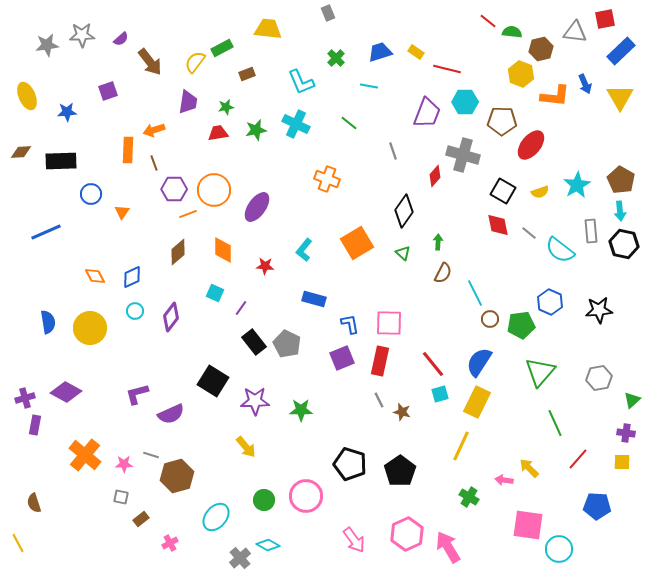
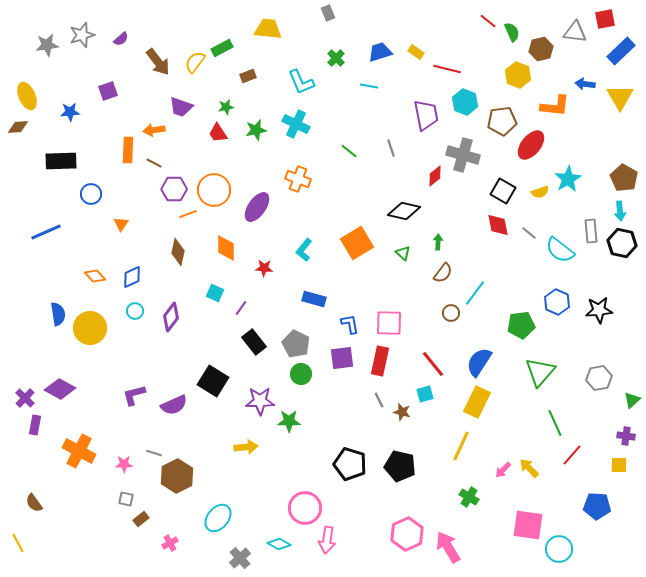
green semicircle at (512, 32): rotated 60 degrees clockwise
gray star at (82, 35): rotated 15 degrees counterclockwise
brown arrow at (150, 62): moved 8 px right
brown rectangle at (247, 74): moved 1 px right, 2 px down
yellow hexagon at (521, 74): moved 3 px left, 1 px down
blue arrow at (585, 84): rotated 120 degrees clockwise
orange L-shape at (555, 96): moved 10 px down
purple trapezoid at (188, 102): moved 7 px left, 5 px down; rotated 100 degrees clockwise
cyan hexagon at (465, 102): rotated 20 degrees clockwise
blue star at (67, 112): moved 3 px right
purple trapezoid at (427, 113): moved 1 px left, 2 px down; rotated 32 degrees counterclockwise
brown pentagon at (502, 121): rotated 8 degrees counterclockwise
green line at (349, 123): moved 28 px down
orange arrow at (154, 130): rotated 10 degrees clockwise
red trapezoid at (218, 133): rotated 115 degrees counterclockwise
gray line at (393, 151): moved 2 px left, 3 px up
brown diamond at (21, 152): moved 3 px left, 25 px up
brown line at (154, 163): rotated 42 degrees counterclockwise
red diamond at (435, 176): rotated 10 degrees clockwise
orange cross at (327, 179): moved 29 px left
brown pentagon at (621, 180): moved 3 px right, 2 px up
cyan star at (577, 185): moved 9 px left, 6 px up
black diamond at (404, 211): rotated 68 degrees clockwise
orange triangle at (122, 212): moved 1 px left, 12 px down
black hexagon at (624, 244): moved 2 px left, 1 px up
orange diamond at (223, 250): moved 3 px right, 2 px up
brown diamond at (178, 252): rotated 36 degrees counterclockwise
red star at (265, 266): moved 1 px left, 2 px down
brown semicircle at (443, 273): rotated 10 degrees clockwise
orange diamond at (95, 276): rotated 15 degrees counterclockwise
cyan line at (475, 293): rotated 64 degrees clockwise
blue hexagon at (550, 302): moved 7 px right
brown circle at (490, 319): moved 39 px left, 6 px up
blue semicircle at (48, 322): moved 10 px right, 8 px up
gray pentagon at (287, 344): moved 9 px right
purple square at (342, 358): rotated 15 degrees clockwise
purple diamond at (66, 392): moved 6 px left, 3 px up
purple L-shape at (137, 394): moved 3 px left, 1 px down
cyan square at (440, 394): moved 15 px left
purple cross at (25, 398): rotated 30 degrees counterclockwise
purple star at (255, 401): moved 5 px right
green star at (301, 410): moved 12 px left, 11 px down
purple semicircle at (171, 414): moved 3 px right, 9 px up
purple cross at (626, 433): moved 3 px down
yellow arrow at (246, 447): rotated 55 degrees counterclockwise
orange cross at (85, 455): moved 6 px left, 4 px up; rotated 12 degrees counterclockwise
gray line at (151, 455): moved 3 px right, 2 px up
red line at (578, 459): moved 6 px left, 4 px up
yellow square at (622, 462): moved 3 px left, 3 px down
black pentagon at (400, 471): moved 5 px up; rotated 24 degrees counterclockwise
brown hexagon at (177, 476): rotated 12 degrees counterclockwise
pink arrow at (504, 480): moved 1 px left, 10 px up; rotated 54 degrees counterclockwise
pink circle at (306, 496): moved 1 px left, 12 px down
gray square at (121, 497): moved 5 px right, 2 px down
green circle at (264, 500): moved 37 px right, 126 px up
brown semicircle at (34, 503): rotated 18 degrees counterclockwise
cyan ellipse at (216, 517): moved 2 px right, 1 px down
pink arrow at (354, 540): moved 27 px left; rotated 44 degrees clockwise
cyan diamond at (268, 545): moved 11 px right, 1 px up
